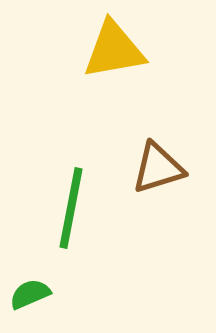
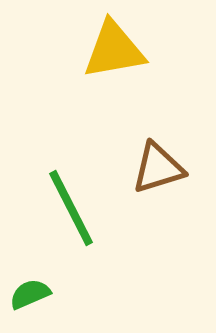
green line: rotated 38 degrees counterclockwise
